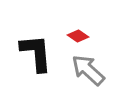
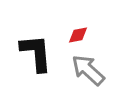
red diamond: moved 1 px up; rotated 45 degrees counterclockwise
